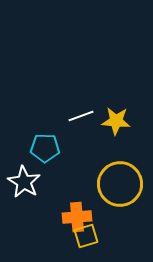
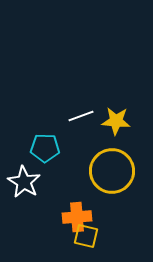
yellow circle: moved 8 px left, 13 px up
yellow square: rotated 30 degrees clockwise
